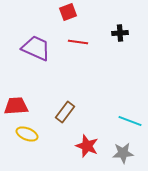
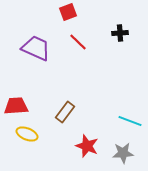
red line: rotated 36 degrees clockwise
